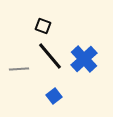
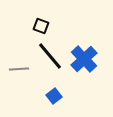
black square: moved 2 px left
